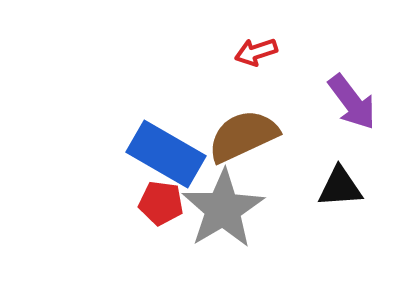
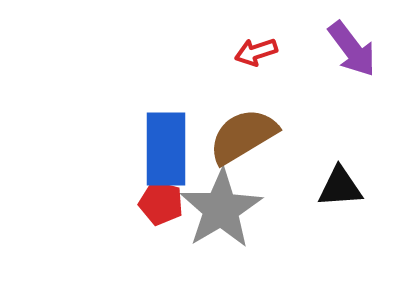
purple arrow: moved 53 px up
brown semicircle: rotated 6 degrees counterclockwise
blue rectangle: moved 5 px up; rotated 60 degrees clockwise
red pentagon: rotated 6 degrees clockwise
gray star: moved 2 px left
